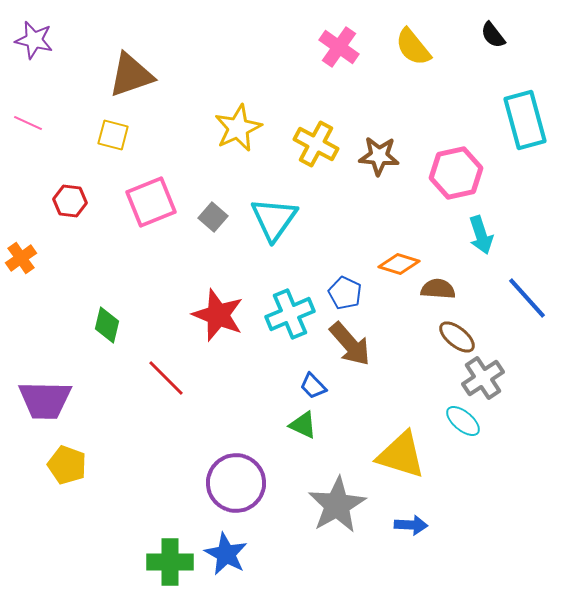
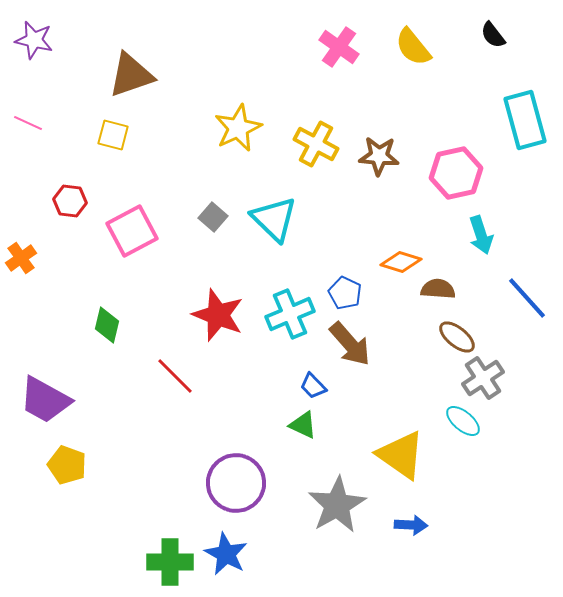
pink square: moved 19 px left, 29 px down; rotated 6 degrees counterclockwise
cyan triangle: rotated 21 degrees counterclockwise
orange diamond: moved 2 px right, 2 px up
red line: moved 9 px right, 2 px up
purple trapezoid: rotated 28 degrees clockwise
yellow triangle: rotated 18 degrees clockwise
